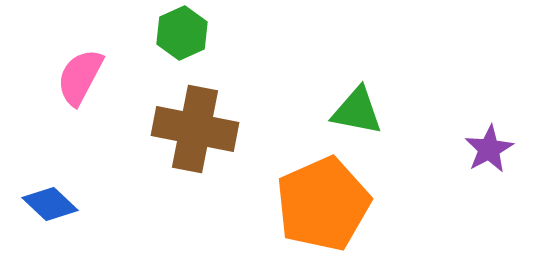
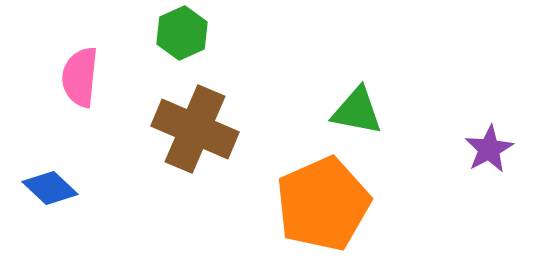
pink semicircle: rotated 22 degrees counterclockwise
brown cross: rotated 12 degrees clockwise
blue diamond: moved 16 px up
